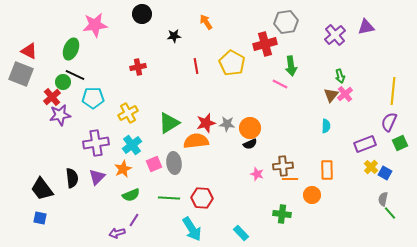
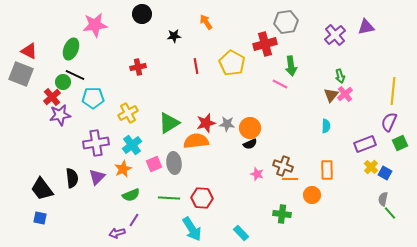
brown cross at (283, 166): rotated 24 degrees clockwise
